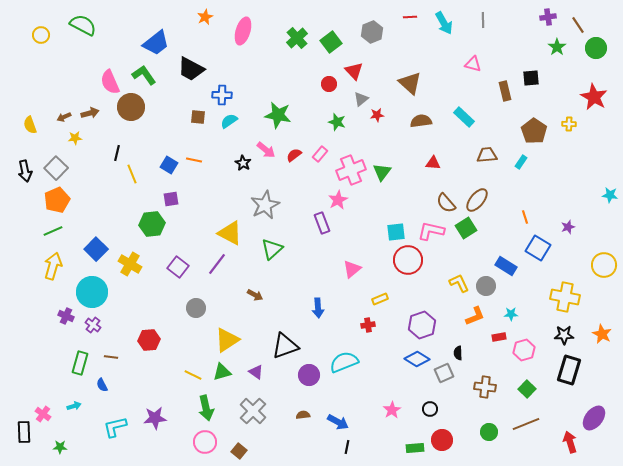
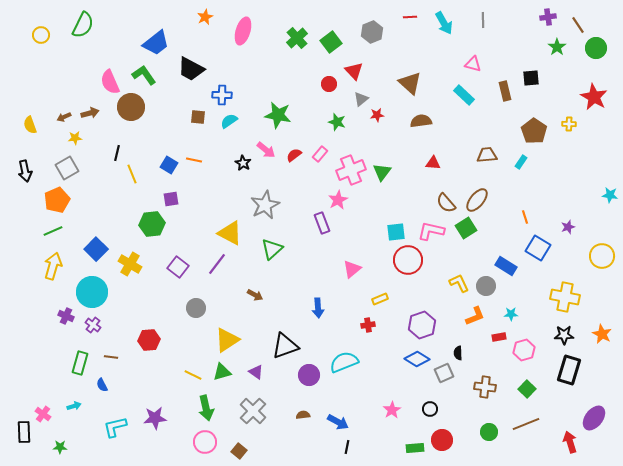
green semicircle at (83, 25): rotated 88 degrees clockwise
cyan rectangle at (464, 117): moved 22 px up
gray square at (56, 168): moved 11 px right; rotated 15 degrees clockwise
yellow circle at (604, 265): moved 2 px left, 9 px up
